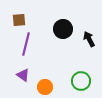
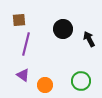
orange circle: moved 2 px up
